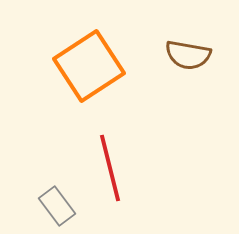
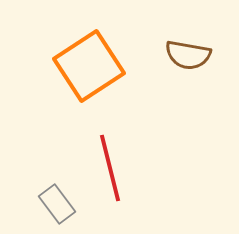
gray rectangle: moved 2 px up
